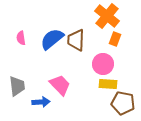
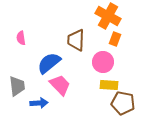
orange cross: moved 1 px right; rotated 10 degrees counterclockwise
blue semicircle: moved 3 px left, 24 px down
pink circle: moved 2 px up
yellow rectangle: moved 1 px right, 1 px down
blue arrow: moved 2 px left, 1 px down
